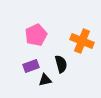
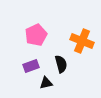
black triangle: moved 1 px right, 3 px down
